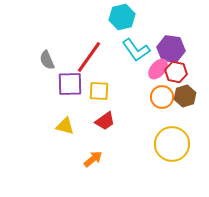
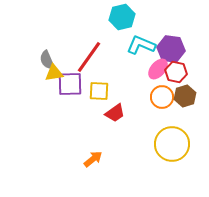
cyan L-shape: moved 5 px right, 5 px up; rotated 148 degrees clockwise
red trapezoid: moved 10 px right, 8 px up
yellow triangle: moved 11 px left, 53 px up; rotated 24 degrees counterclockwise
